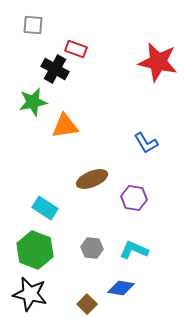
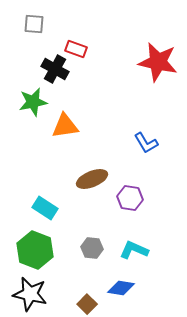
gray square: moved 1 px right, 1 px up
purple hexagon: moved 4 px left
